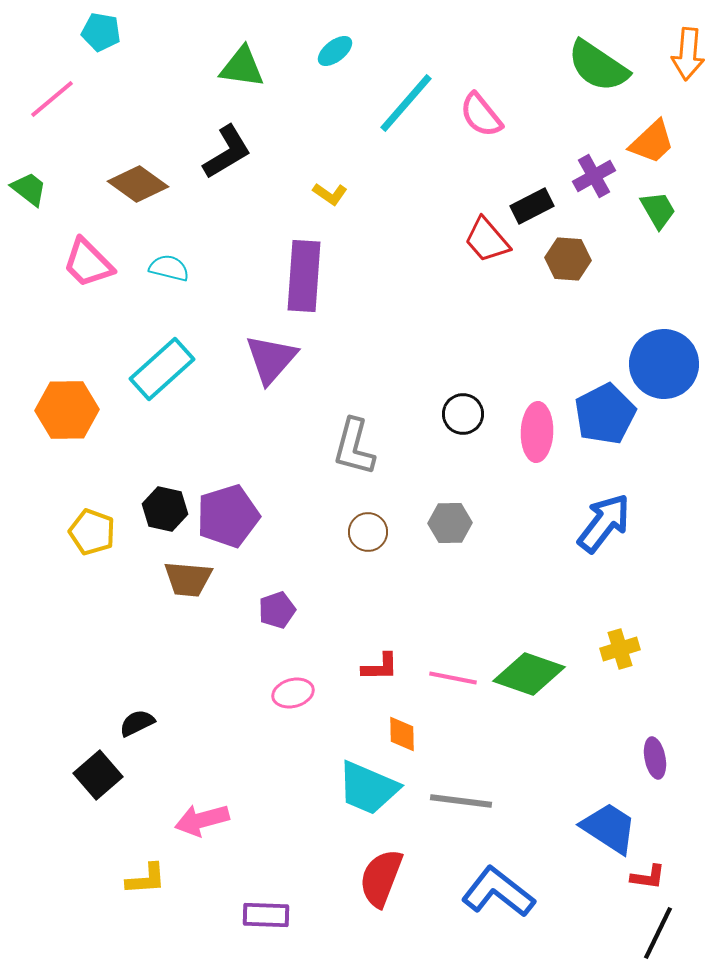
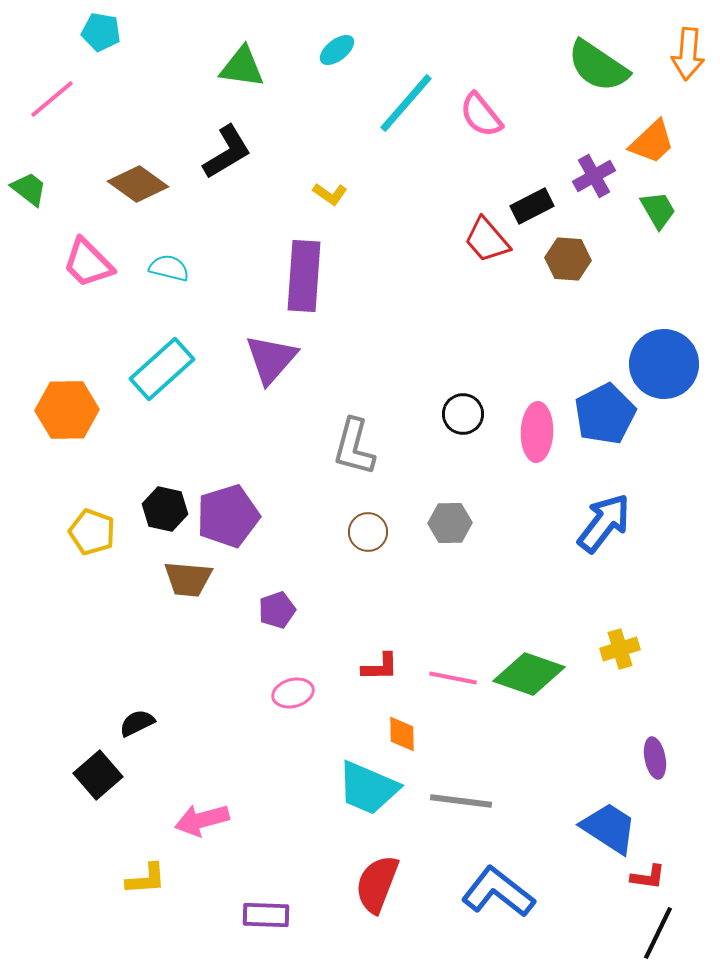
cyan ellipse at (335, 51): moved 2 px right, 1 px up
red semicircle at (381, 878): moved 4 px left, 6 px down
